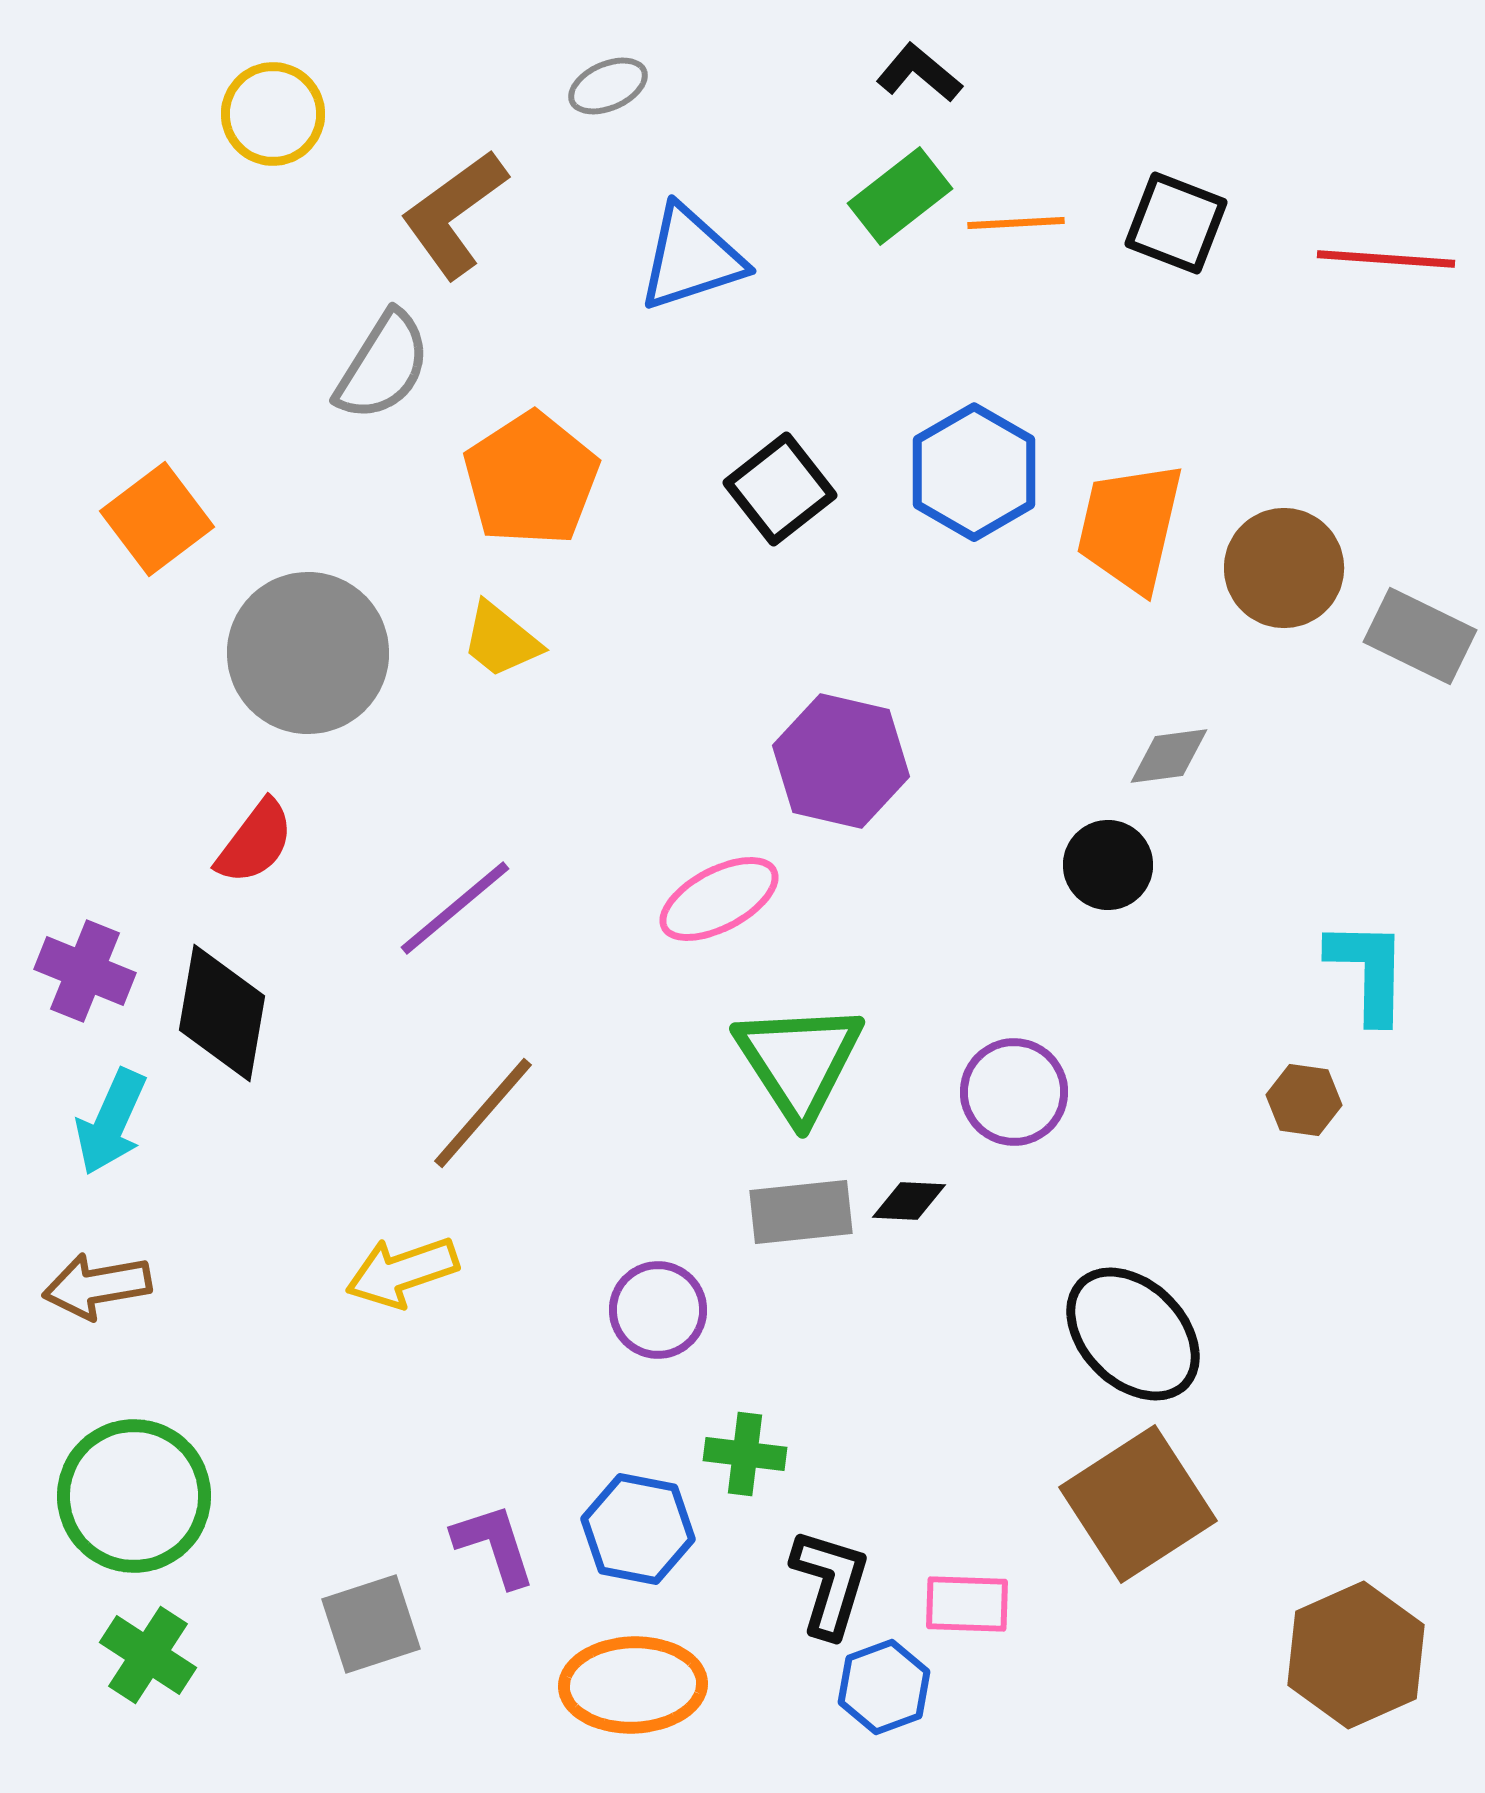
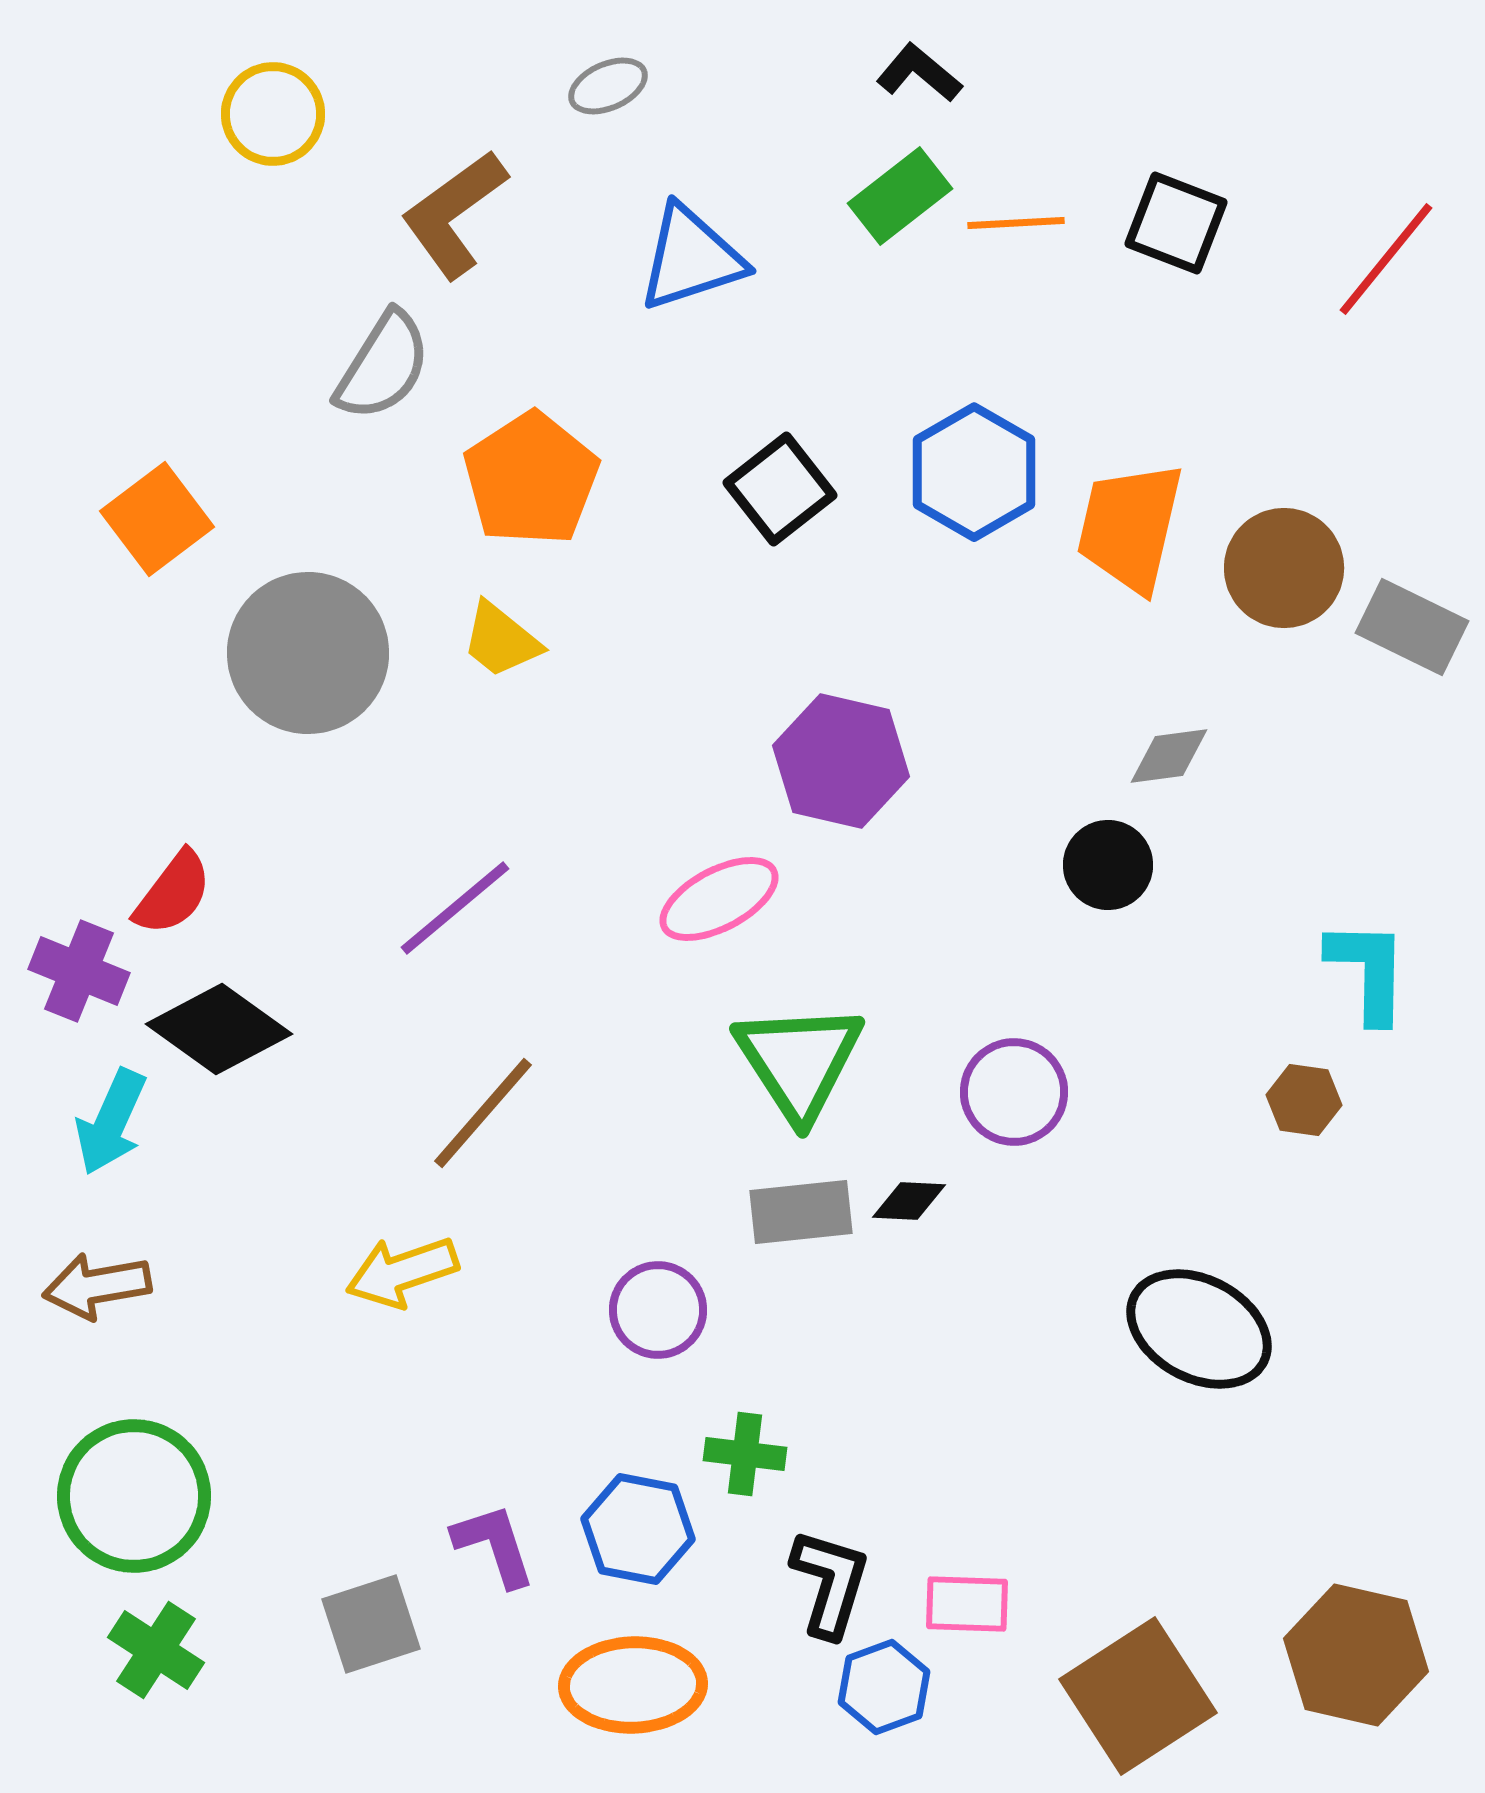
red line at (1386, 259): rotated 55 degrees counterclockwise
gray rectangle at (1420, 636): moved 8 px left, 9 px up
red semicircle at (255, 842): moved 82 px left, 51 px down
purple cross at (85, 971): moved 6 px left
black diamond at (222, 1013): moved 3 px left, 16 px down; rotated 64 degrees counterclockwise
black ellipse at (1133, 1334): moved 66 px right, 5 px up; rotated 17 degrees counterclockwise
brown square at (1138, 1504): moved 192 px down
green cross at (148, 1655): moved 8 px right, 5 px up
brown hexagon at (1356, 1655): rotated 23 degrees counterclockwise
